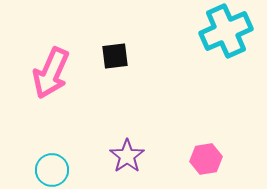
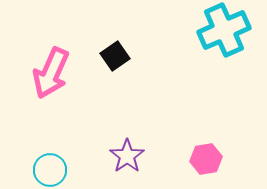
cyan cross: moved 2 px left, 1 px up
black square: rotated 28 degrees counterclockwise
cyan circle: moved 2 px left
